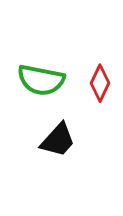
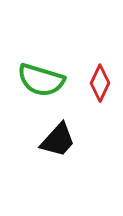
green semicircle: rotated 6 degrees clockwise
